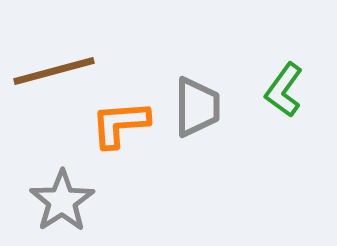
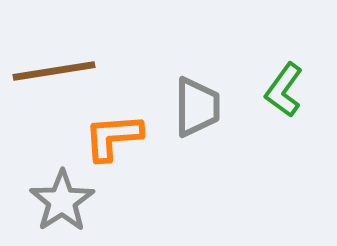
brown line: rotated 6 degrees clockwise
orange L-shape: moved 7 px left, 13 px down
